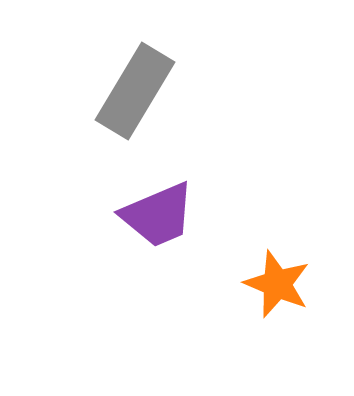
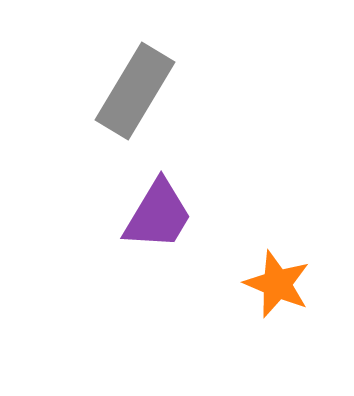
purple trapezoid: rotated 36 degrees counterclockwise
